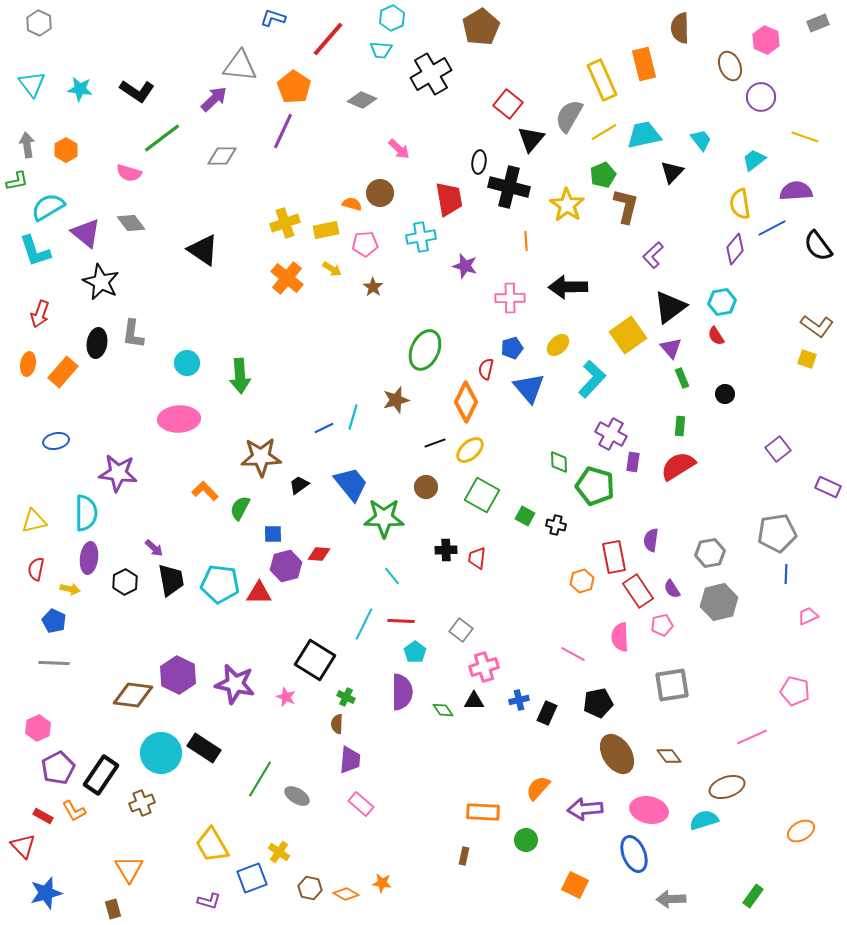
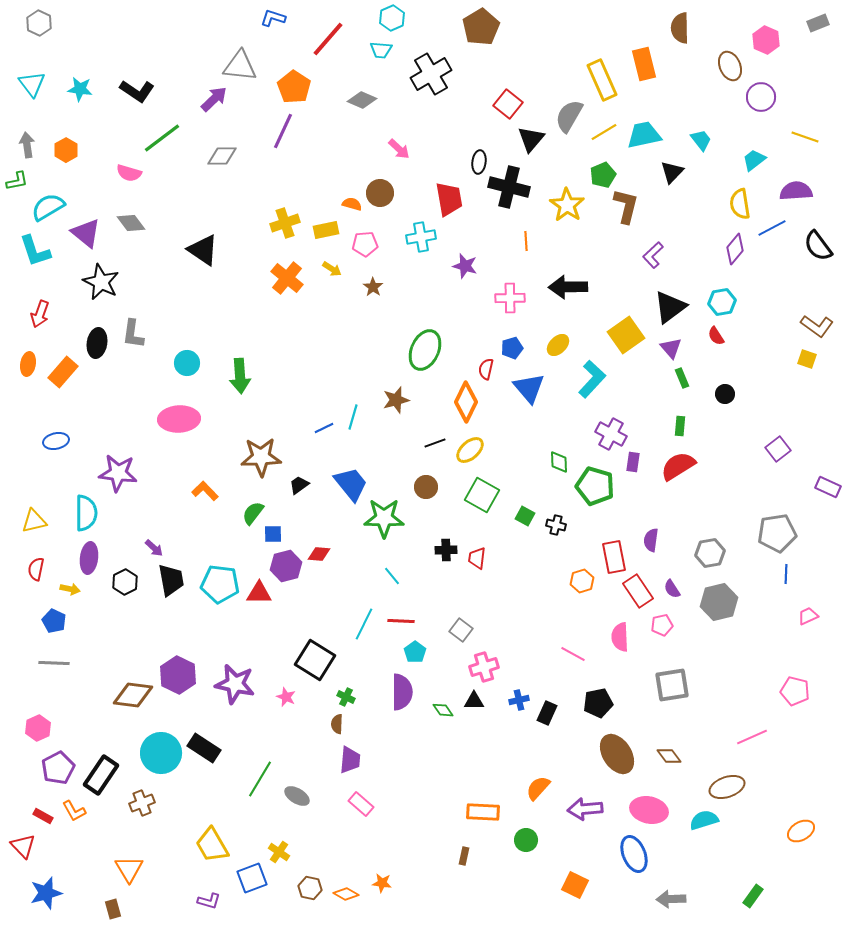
yellow square at (628, 335): moved 2 px left
green semicircle at (240, 508): moved 13 px right, 5 px down; rotated 10 degrees clockwise
